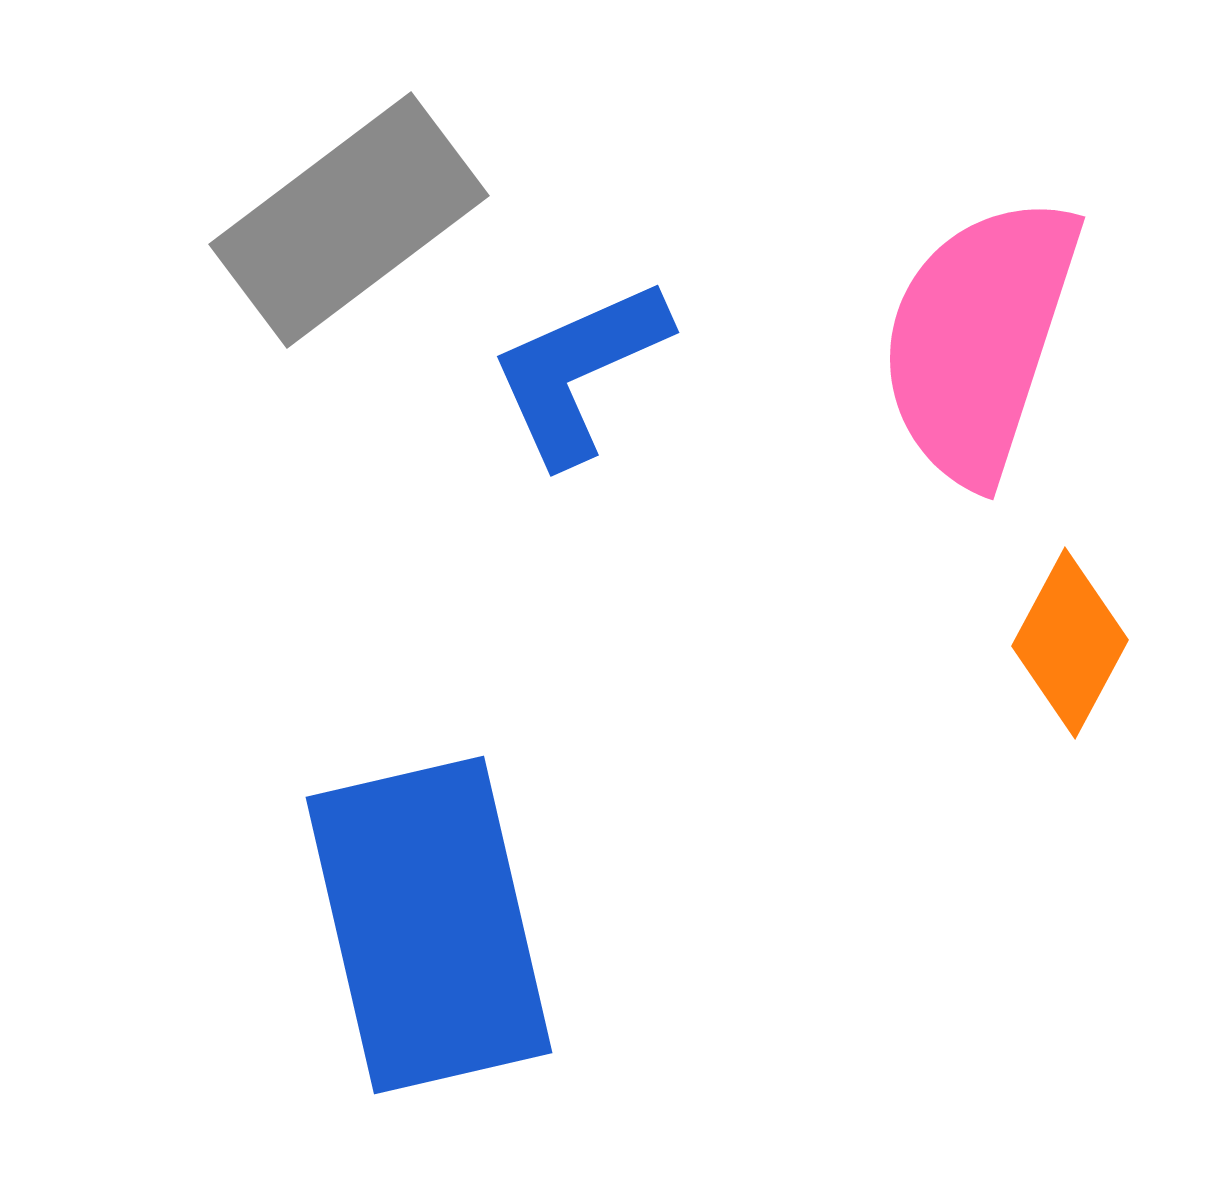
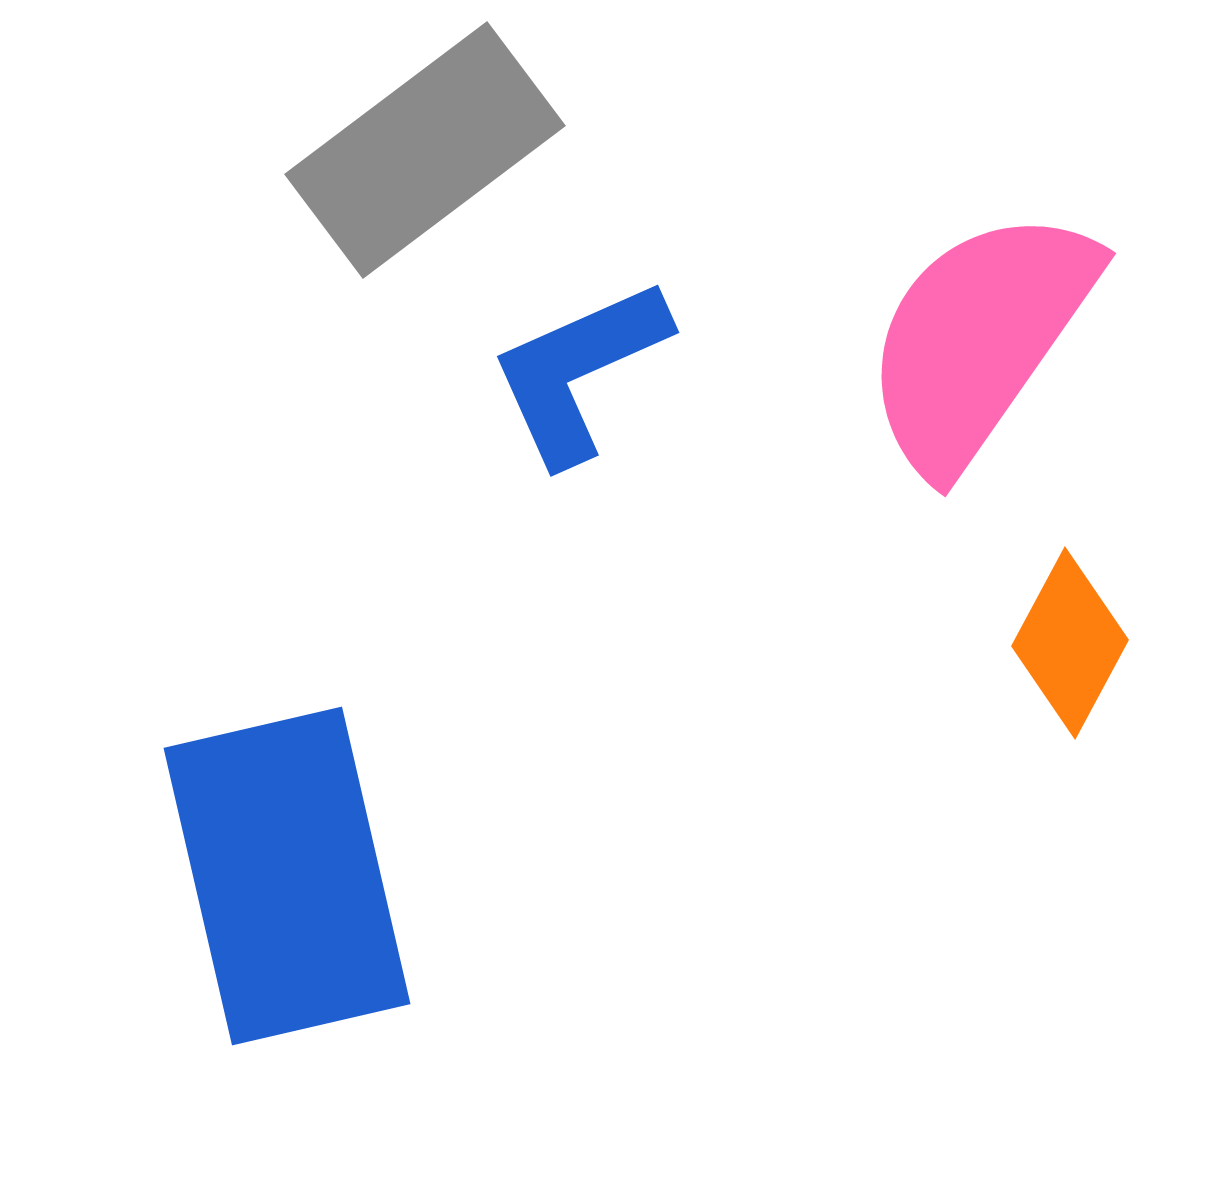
gray rectangle: moved 76 px right, 70 px up
pink semicircle: rotated 17 degrees clockwise
blue rectangle: moved 142 px left, 49 px up
